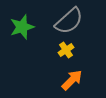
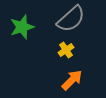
gray semicircle: moved 2 px right, 2 px up
